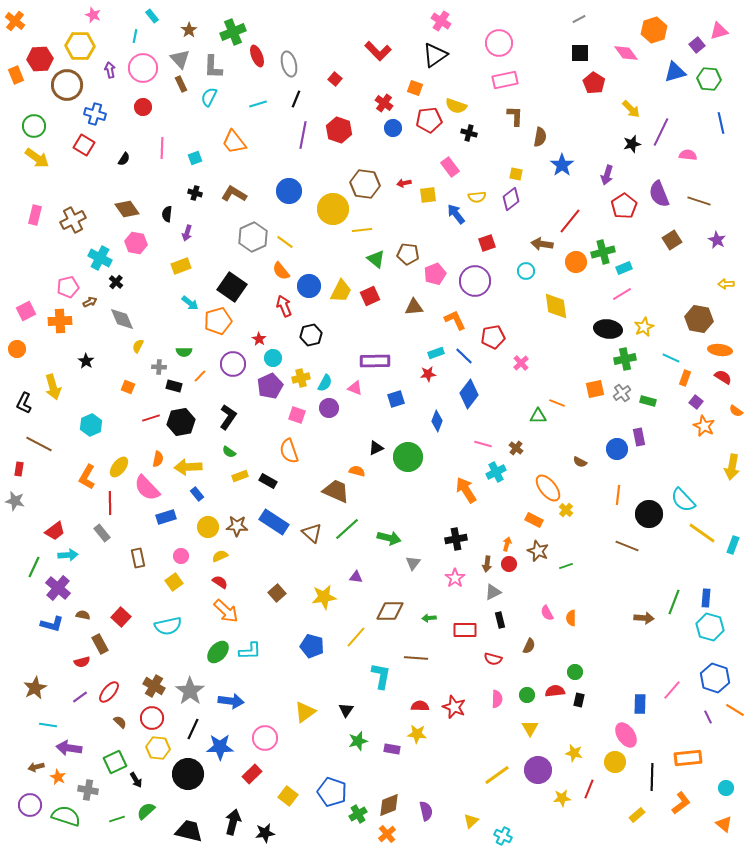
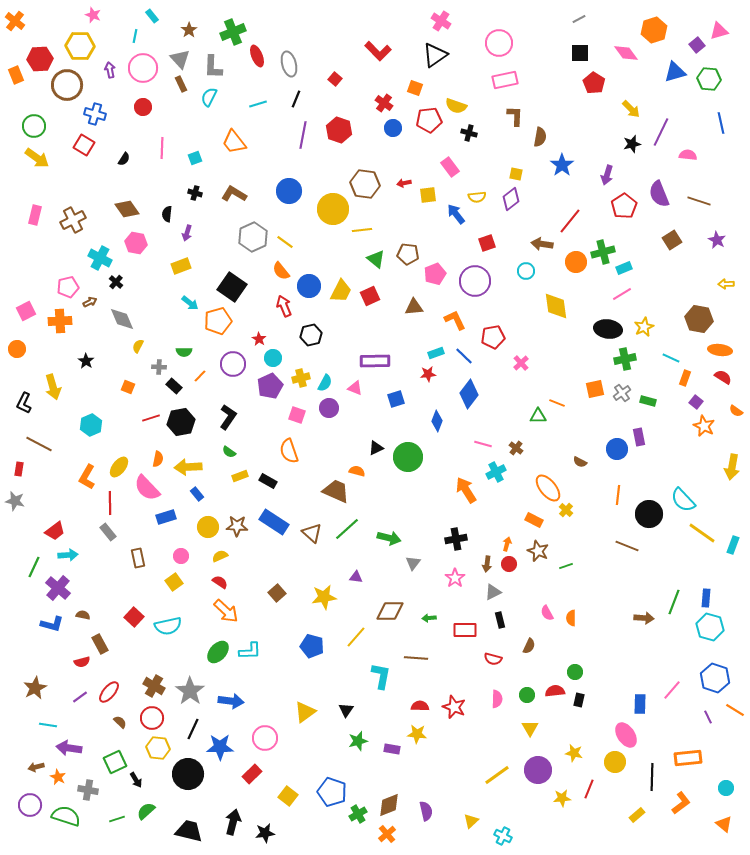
black rectangle at (174, 386): rotated 28 degrees clockwise
gray rectangle at (102, 533): moved 6 px right, 1 px up
red square at (121, 617): moved 13 px right
